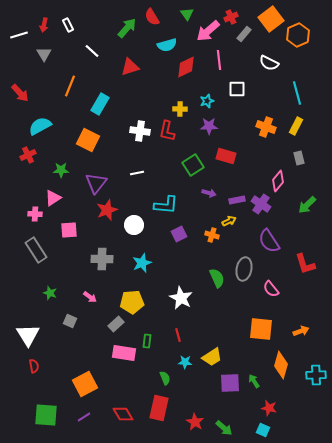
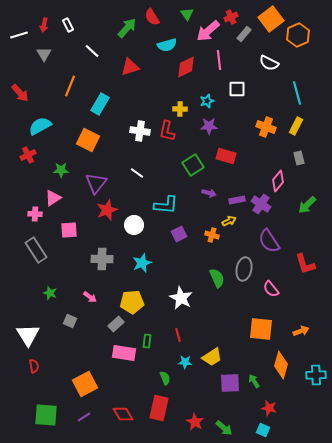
white line at (137, 173): rotated 48 degrees clockwise
